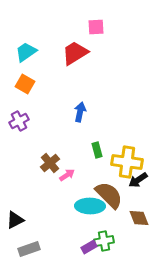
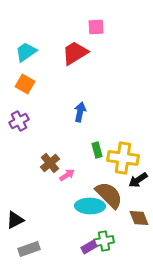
yellow cross: moved 4 px left, 4 px up
